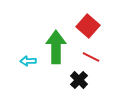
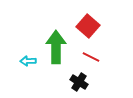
black cross: moved 2 px down; rotated 12 degrees counterclockwise
